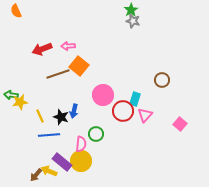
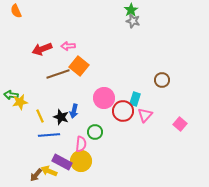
pink circle: moved 1 px right, 3 px down
green circle: moved 1 px left, 2 px up
purple rectangle: rotated 12 degrees counterclockwise
